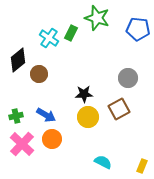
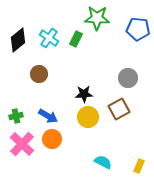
green star: rotated 15 degrees counterclockwise
green rectangle: moved 5 px right, 6 px down
black diamond: moved 20 px up
blue arrow: moved 2 px right, 1 px down
yellow rectangle: moved 3 px left
